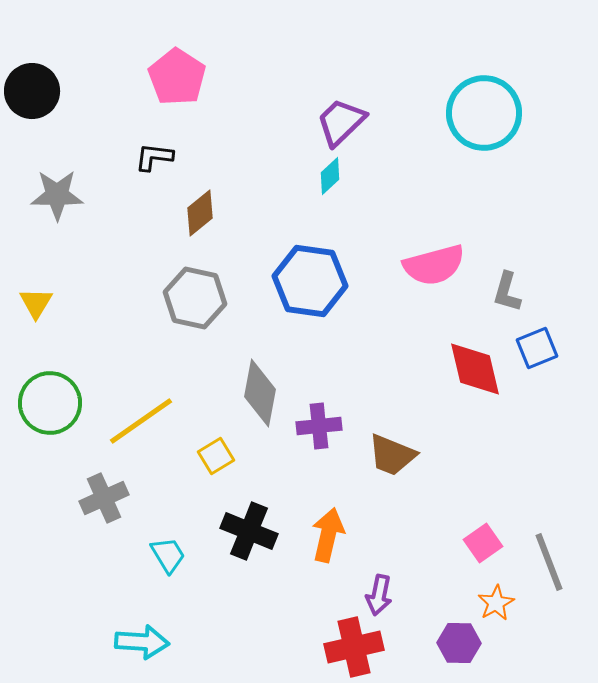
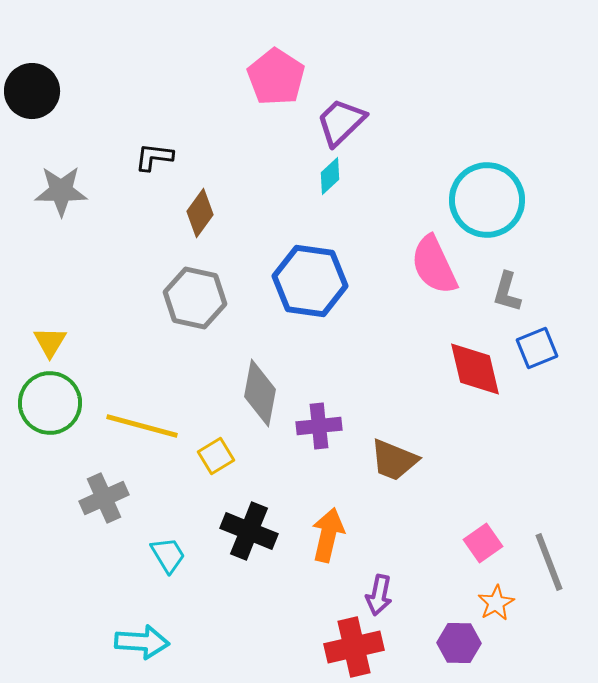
pink pentagon: moved 99 px right
cyan circle: moved 3 px right, 87 px down
gray star: moved 4 px right, 4 px up
brown diamond: rotated 15 degrees counterclockwise
pink semicircle: rotated 80 degrees clockwise
yellow triangle: moved 14 px right, 39 px down
yellow line: moved 1 px right, 5 px down; rotated 50 degrees clockwise
brown trapezoid: moved 2 px right, 5 px down
